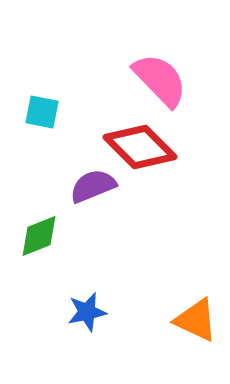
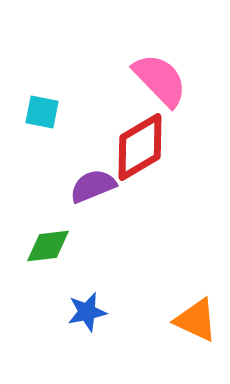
red diamond: rotated 76 degrees counterclockwise
green diamond: moved 9 px right, 10 px down; rotated 15 degrees clockwise
